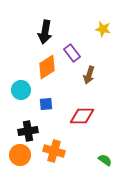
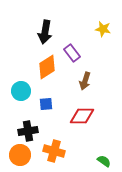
brown arrow: moved 4 px left, 6 px down
cyan circle: moved 1 px down
green semicircle: moved 1 px left, 1 px down
